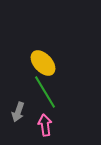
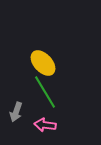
gray arrow: moved 2 px left
pink arrow: rotated 75 degrees counterclockwise
